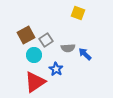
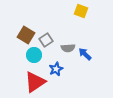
yellow square: moved 3 px right, 2 px up
brown square: rotated 30 degrees counterclockwise
blue star: rotated 16 degrees clockwise
